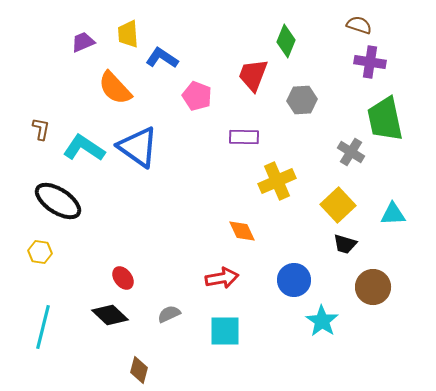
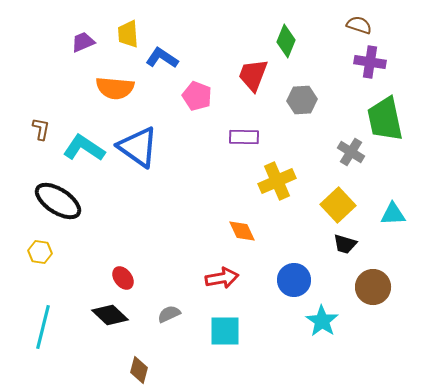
orange semicircle: rotated 42 degrees counterclockwise
